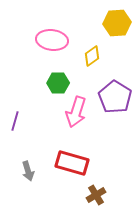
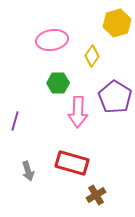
yellow hexagon: rotated 12 degrees counterclockwise
pink ellipse: rotated 16 degrees counterclockwise
yellow diamond: rotated 20 degrees counterclockwise
pink arrow: moved 2 px right; rotated 16 degrees counterclockwise
